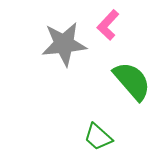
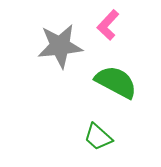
gray star: moved 4 px left, 2 px down
green semicircle: moved 16 px left, 1 px down; rotated 21 degrees counterclockwise
